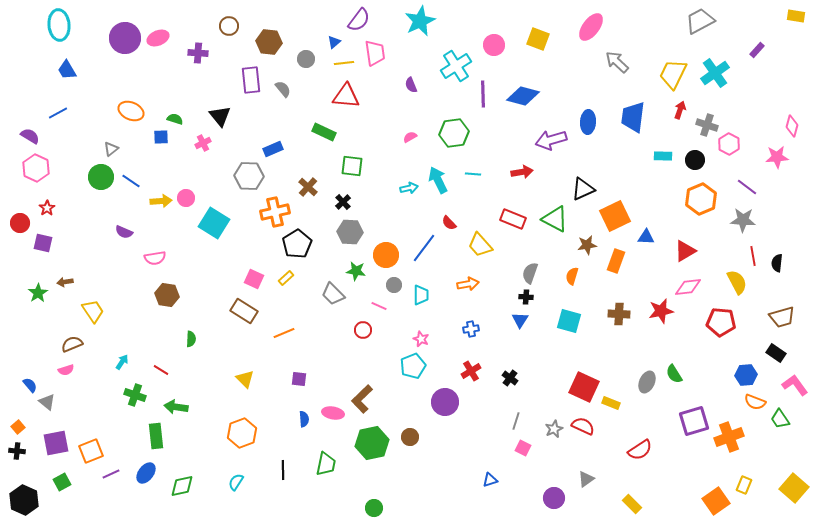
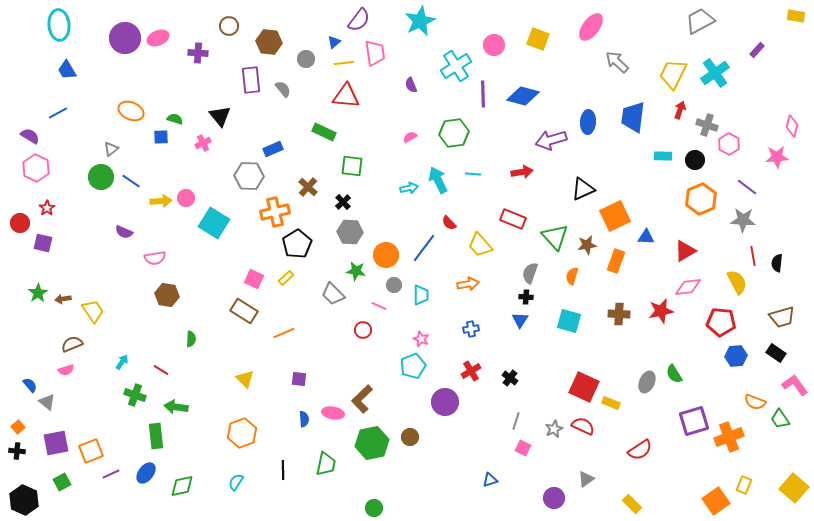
green triangle at (555, 219): moved 18 px down; rotated 20 degrees clockwise
brown arrow at (65, 282): moved 2 px left, 17 px down
blue hexagon at (746, 375): moved 10 px left, 19 px up
